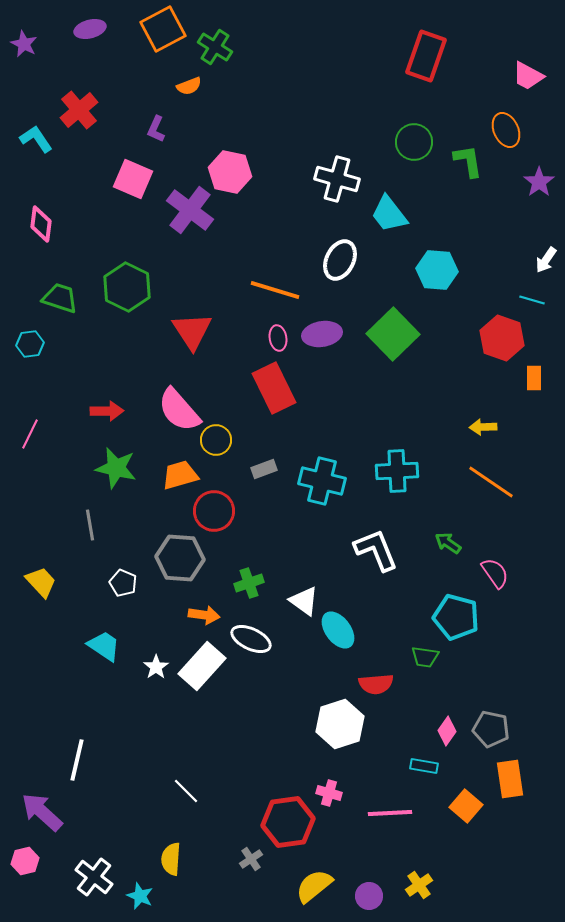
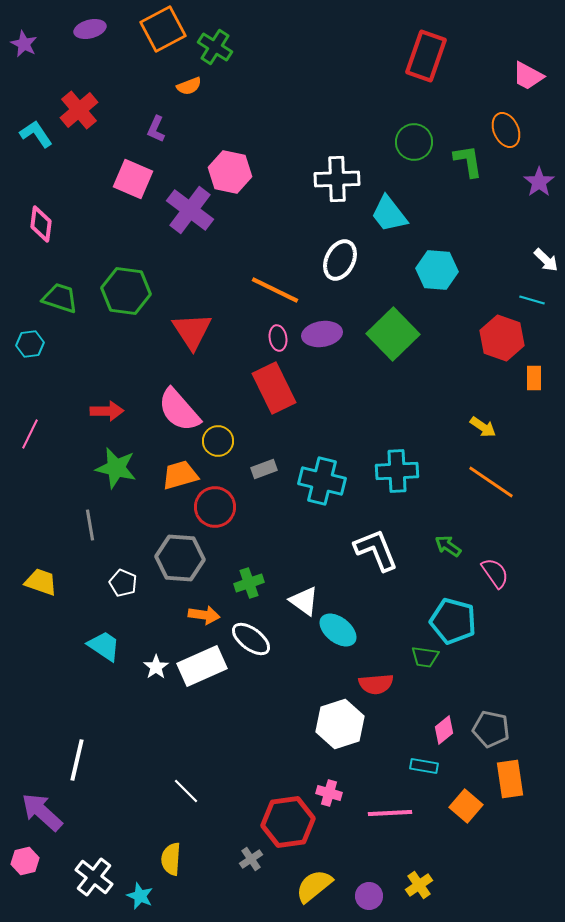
cyan L-shape at (36, 139): moved 5 px up
white cross at (337, 179): rotated 18 degrees counterclockwise
white arrow at (546, 260): rotated 80 degrees counterclockwise
green hexagon at (127, 287): moved 1 px left, 4 px down; rotated 18 degrees counterclockwise
orange line at (275, 290): rotated 9 degrees clockwise
yellow arrow at (483, 427): rotated 144 degrees counterclockwise
yellow circle at (216, 440): moved 2 px right, 1 px down
red circle at (214, 511): moved 1 px right, 4 px up
green arrow at (448, 543): moved 3 px down
yellow trapezoid at (41, 582): rotated 28 degrees counterclockwise
cyan pentagon at (456, 617): moved 3 px left, 4 px down
cyan ellipse at (338, 630): rotated 15 degrees counterclockwise
white ellipse at (251, 639): rotated 12 degrees clockwise
white rectangle at (202, 666): rotated 24 degrees clockwise
pink diamond at (447, 731): moved 3 px left, 1 px up; rotated 16 degrees clockwise
